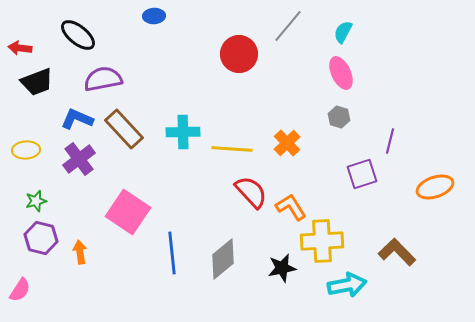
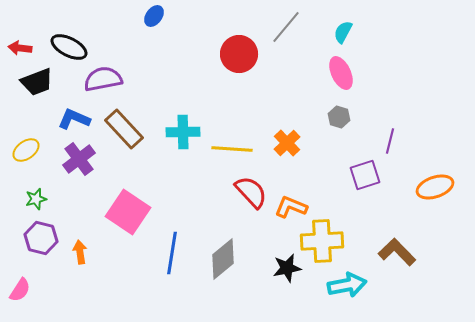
blue ellipse: rotated 50 degrees counterclockwise
gray line: moved 2 px left, 1 px down
black ellipse: moved 9 px left, 12 px down; rotated 12 degrees counterclockwise
blue L-shape: moved 3 px left
yellow ellipse: rotated 32 degrees counterclockwise
purple square: moved 3 px right, 1 px down
green star: moved 2 px up
orange L-shape: rotated 36 degrees counterclockwise
blue line: rotated 15 degrees clockwise
black star: moved 5 px right
